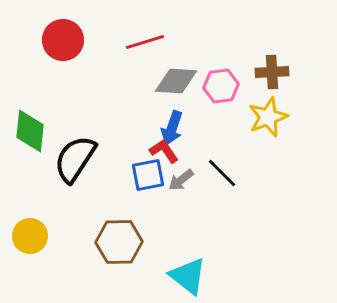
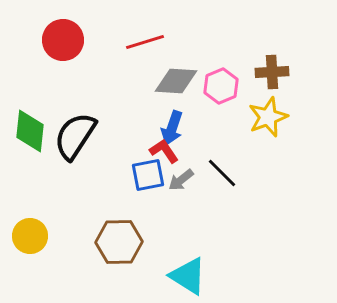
pink hexagon: rotated 16 degrees counterclockwise
black semicircle: moved 23 px up
cyan triangle: rotated 6 degrees counterclockwise
